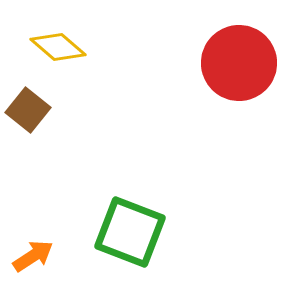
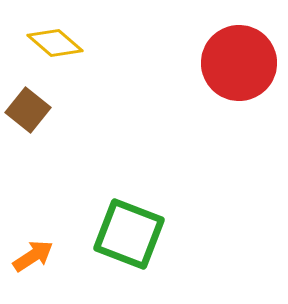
yellow diamond: moved 3 px left, 4 px up
green square: moved 1 px left, 2 px down
